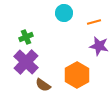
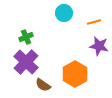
orange hexagon: moved 2 px left, 1 px up
